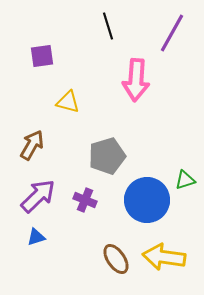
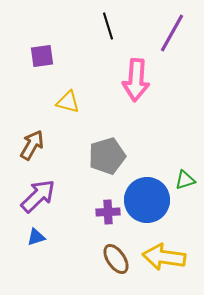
purple cross: moved 23 px right, 12 px down; rotated 25 degrees counterclockwise
